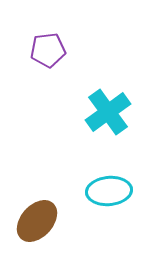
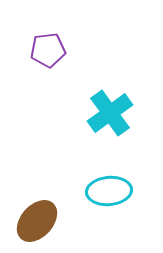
cyan cross: moved 2 px right, 1 px down
